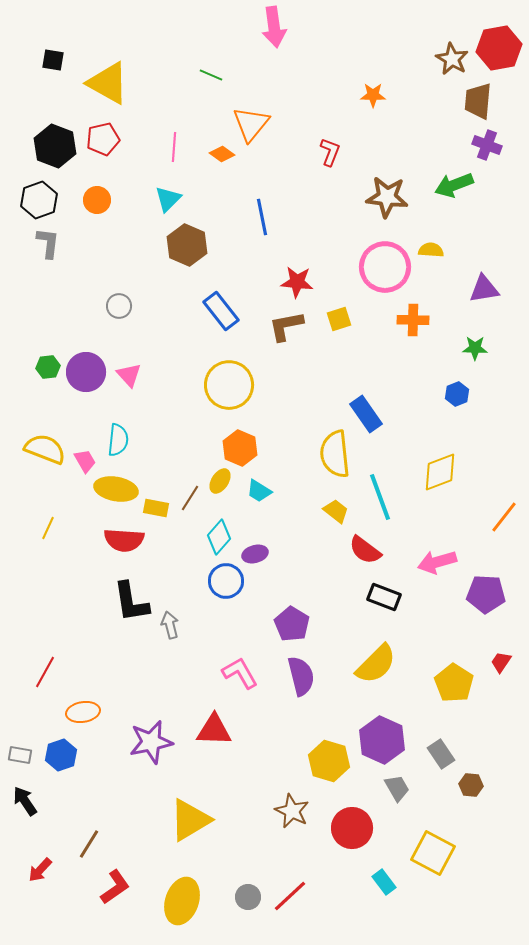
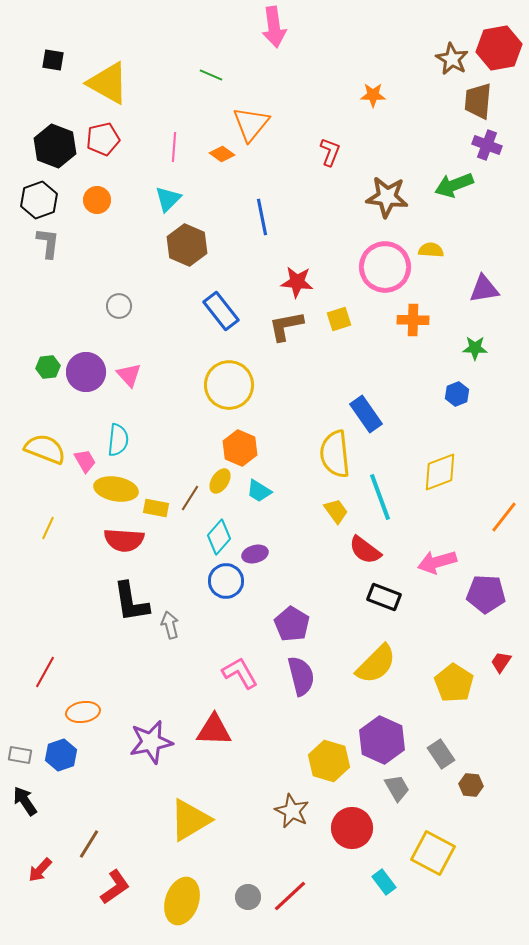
yellow trapezoid at (336, 511): rotated 16 degrees clockwise
